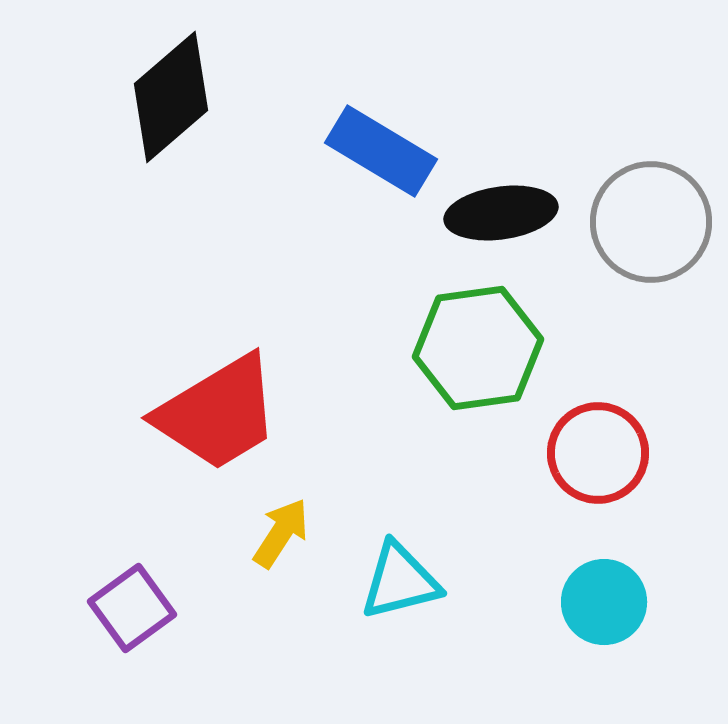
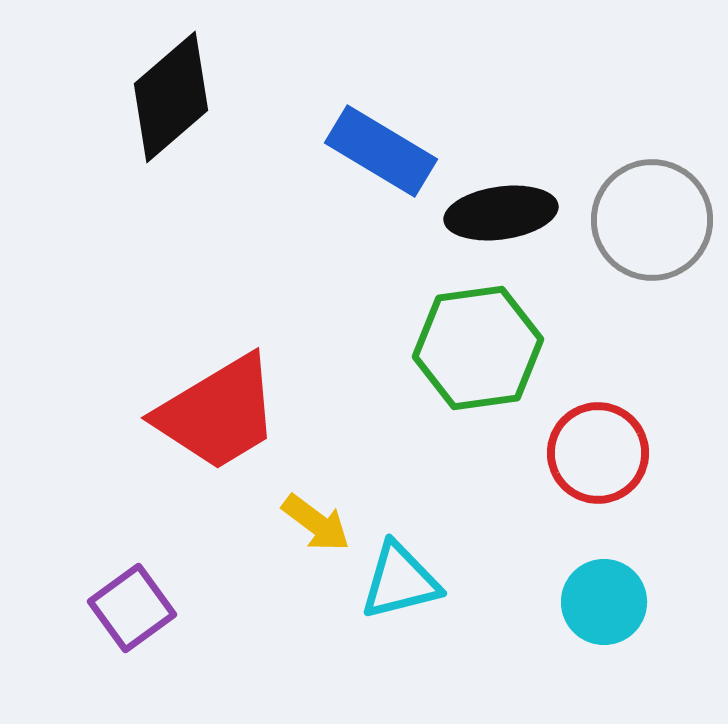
gray circle: moved 1 px right, 2 px up
yellow arrow: moved 35 px right, 10 px up; rotated 94 degrees clockwise
